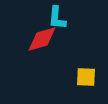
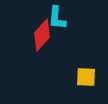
red diamond: moved 4 px up; rotated 32 degrees counterclockwise
